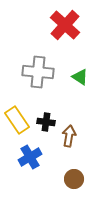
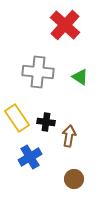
yellow rectangle: moved 2 px up
